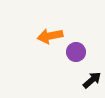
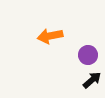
purple circle: moved 12 px right, 3 px down
